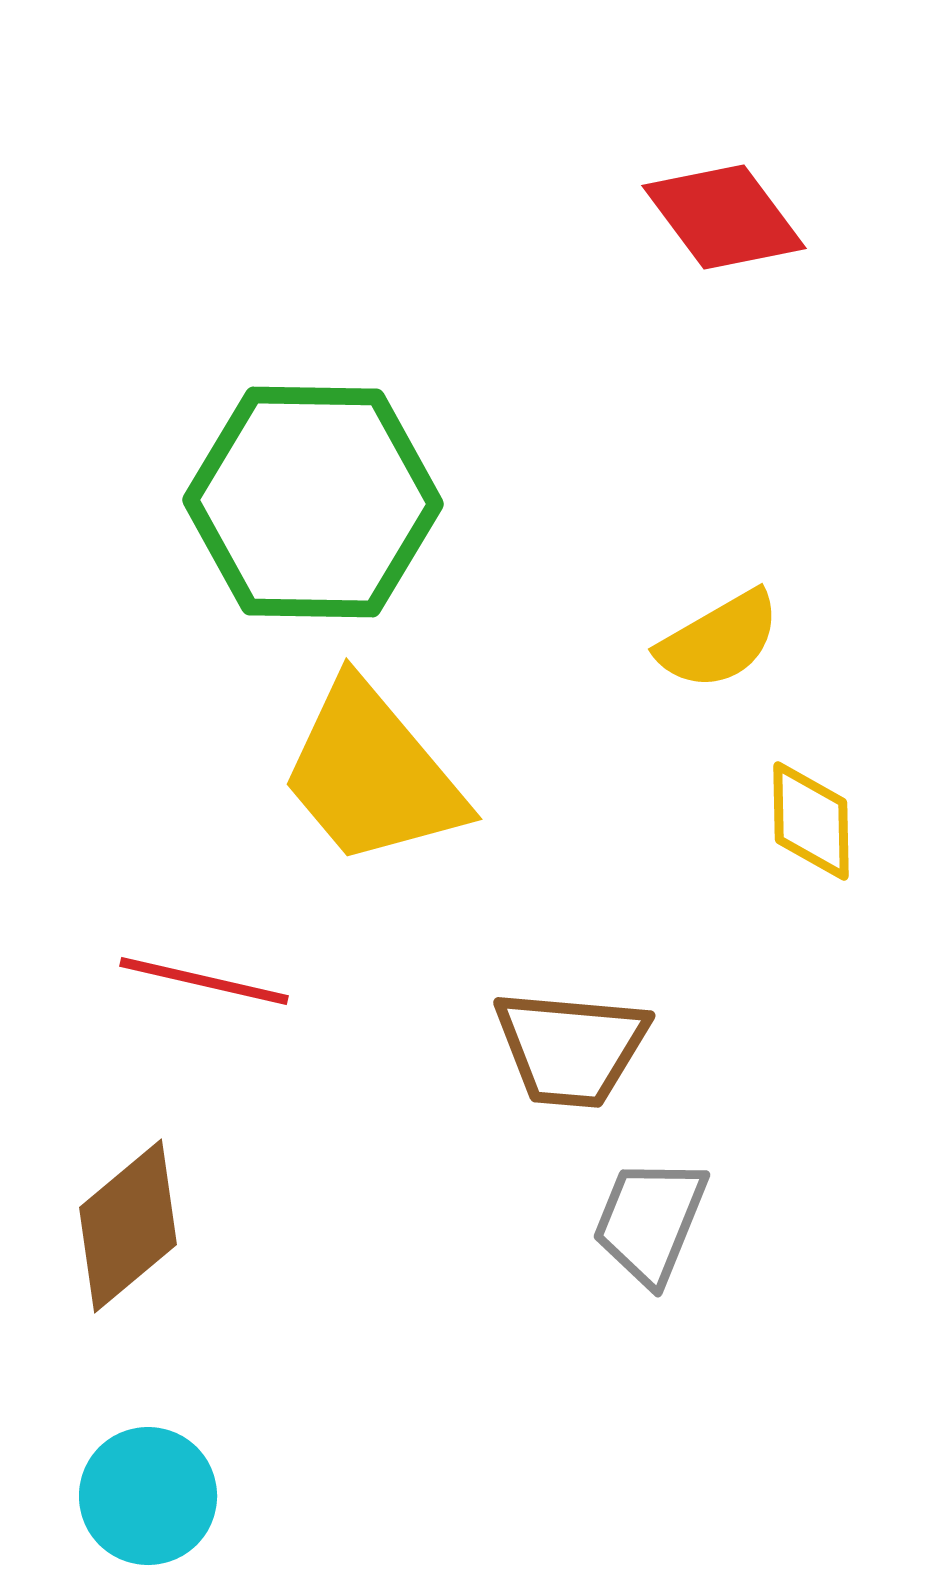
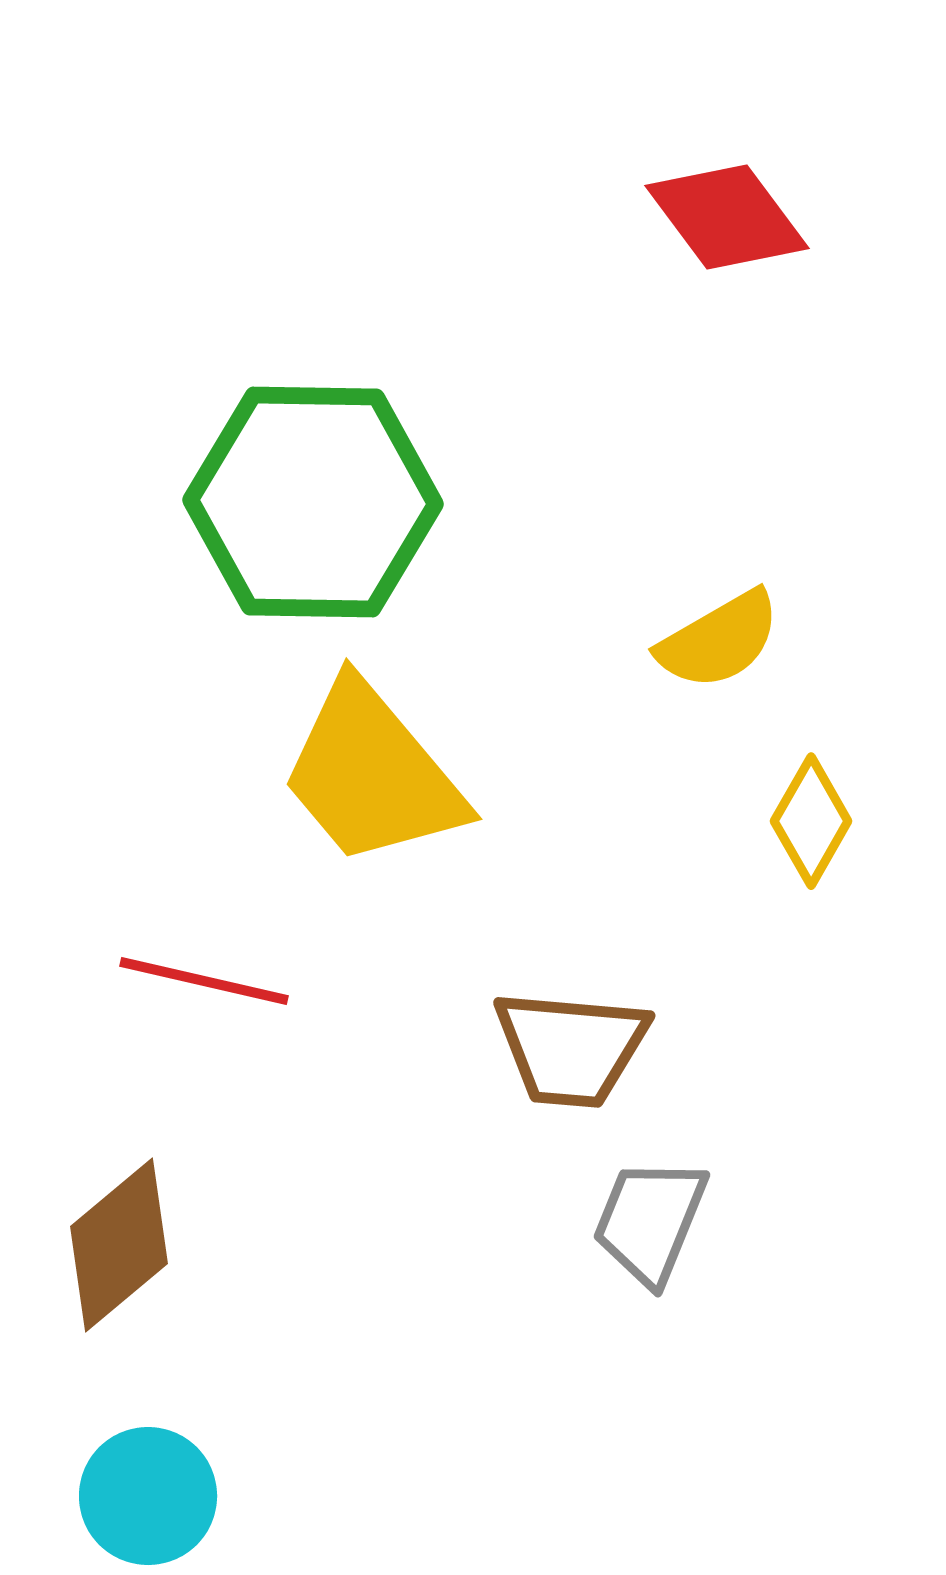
red diamond: moved 3 px right
yellow diamond: rotated 31 degrees clockwise
brown diamond: moved 9 px left, 19 px down
